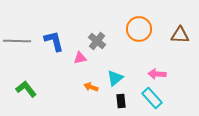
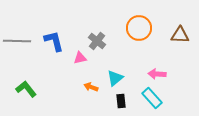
orange circle: moved 1 px up
